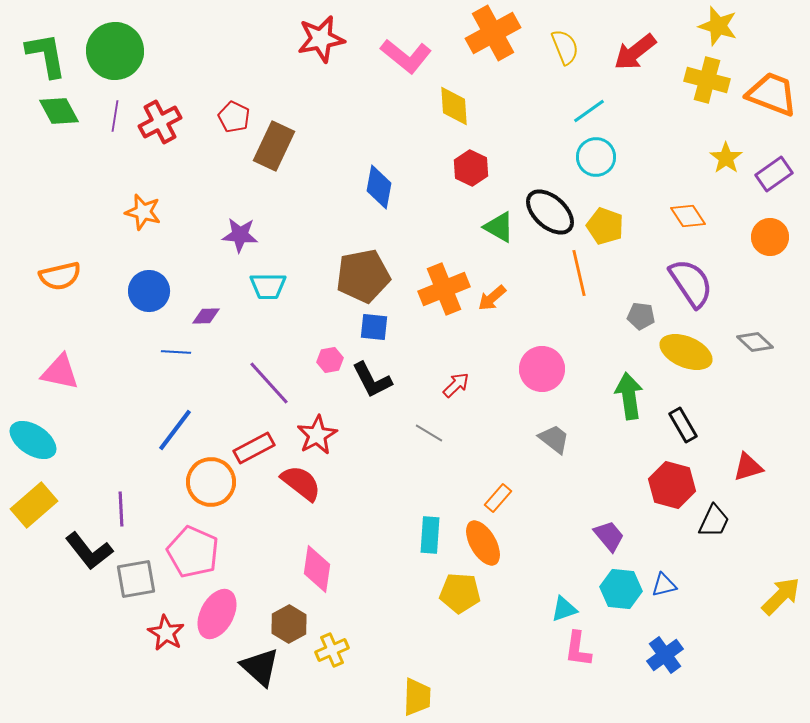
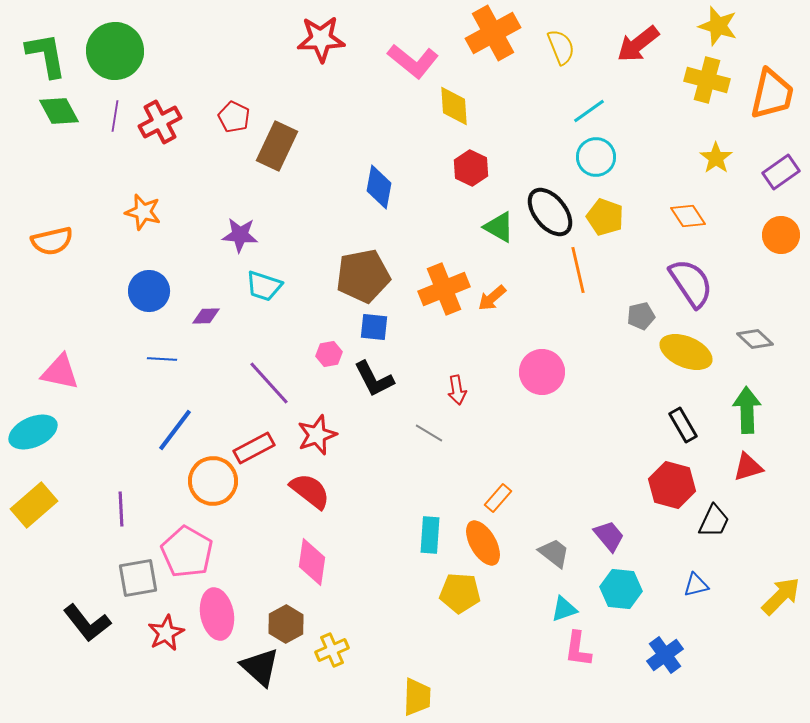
red star at (321, 39): rotated 9 degrees clockwise
yellow semicircle at (565, 47): moved 4 px left
red arrow at (635, 52): moved 3 px right, 8 px up
pink L-shape at (406, 56): moved 7 px right, 5 px down
orange trapezoid at (772, 94): rotated 82 degrees clockwise
brown rectangle at (274, 146): moved 3 px right
yellow star at (726, 158): moved 10 px left
purple rectangle at (774, 174): moved 7 px right, 2 px up
black ellipse at (550, 212): rotated 9 degrees clockwise
yellow pentagon at (605, 226): moved 9 px up
orange circle at (770, 237): moved 11 px right, 2 px up
orange line at (579, 273): moved 1 px left, 3 px up
orange semicircle at (60, 276): moved 8 px left, 35 px up
cyan trapezoid at (268, 286): moved 4 px left; rotated 18 degrees clockwise
gray pentagon at (641, 316): rotated 20 degrees counterclockwise
gray diamond at (755, 342): moved 3 px up
blue line at (176, 352): moved 14 px left, 7 px down
pink hexagon at (330, 360): moved 1 px left, 6 px up
pink circle at (542, 369): moved 3 px down
black L-shape at (372, 380): moved 2 px right, 1 px up
red arrow at (456, 385): moved 1 px right, 5 px down; rotated 124 degrees clockwise
green arrow at (629, 396): moved 118 px right, 14 px down; rotated 6 degrees clockwise
red star at (317, 435): rotated 9 degrees clockwise
gray trapezoid at (554, 439): moved 114 px down
cyan ellipse at (33, 440): moved 8 px up; rotated 57 degrees counterclockwise
orange circle at (211, 482): moved 2 px right, 1 px up
red semicircle at (301, 483): moved 9 px right, 8 px down
black L-shape at (89, 551): moved 2 px left, 72 px down
pink pentagon at (193, 552): moved 6 px left; rotated 6 degrees clockwise
pink diamond at (317, 569): moved 5 px left, 7 px up
gray square at (136, 579): moved 2 px right, 1 px up
blue triangle at (664, 585): moved 32 px right
pink ellipse at (217, 614): rotated 39 degrees counterclockwise
brown hexagon at (289, 624): moved 3 px left
red star at (166, 633): rotated 15 degrees clockwise
